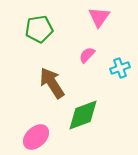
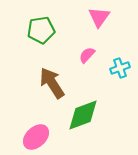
green pentagon: moved 2 px right, 1 px down
